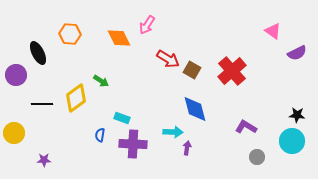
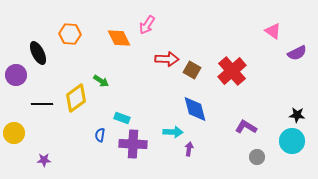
red arrow: moved 1 px left; rotated 30 degrees counterclockwise
purple arrow: moved 2 px right, 1 px down
